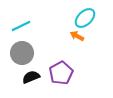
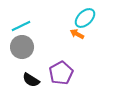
orange arrow: moved 2 px up
gray circle: moved 6 px up
black semicircle: moved 3 px down; rotated 126 degrees counterclockwise
